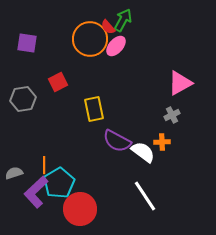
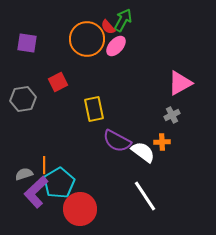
orange circle: moved 3 px left
gray semicircle: moved 10 px right, 1 px down
